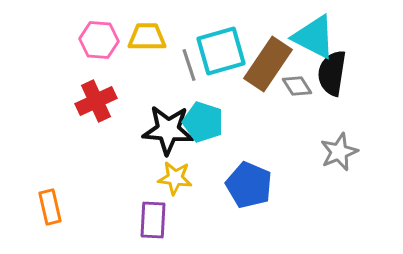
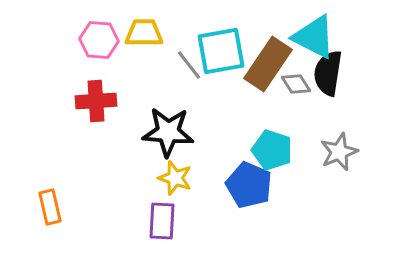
yellow trapezoid: moved 3 px left, 4 px up
cyan square: rotated 6 degrees clockwise
gray line: rotated 20 degrees counterclockwise
black semicircle: moved 4 px left
gray diamond: moved 1 px left, 2 px up
red cross: rotated 21 degrees clockwise
cyan pentagon: moved 69 px right, 28 px down
black star: moved 2 px down
yellow star: rotated 12 degrees clockwise
purple rectangle: moved 9 px right, 1 px down
